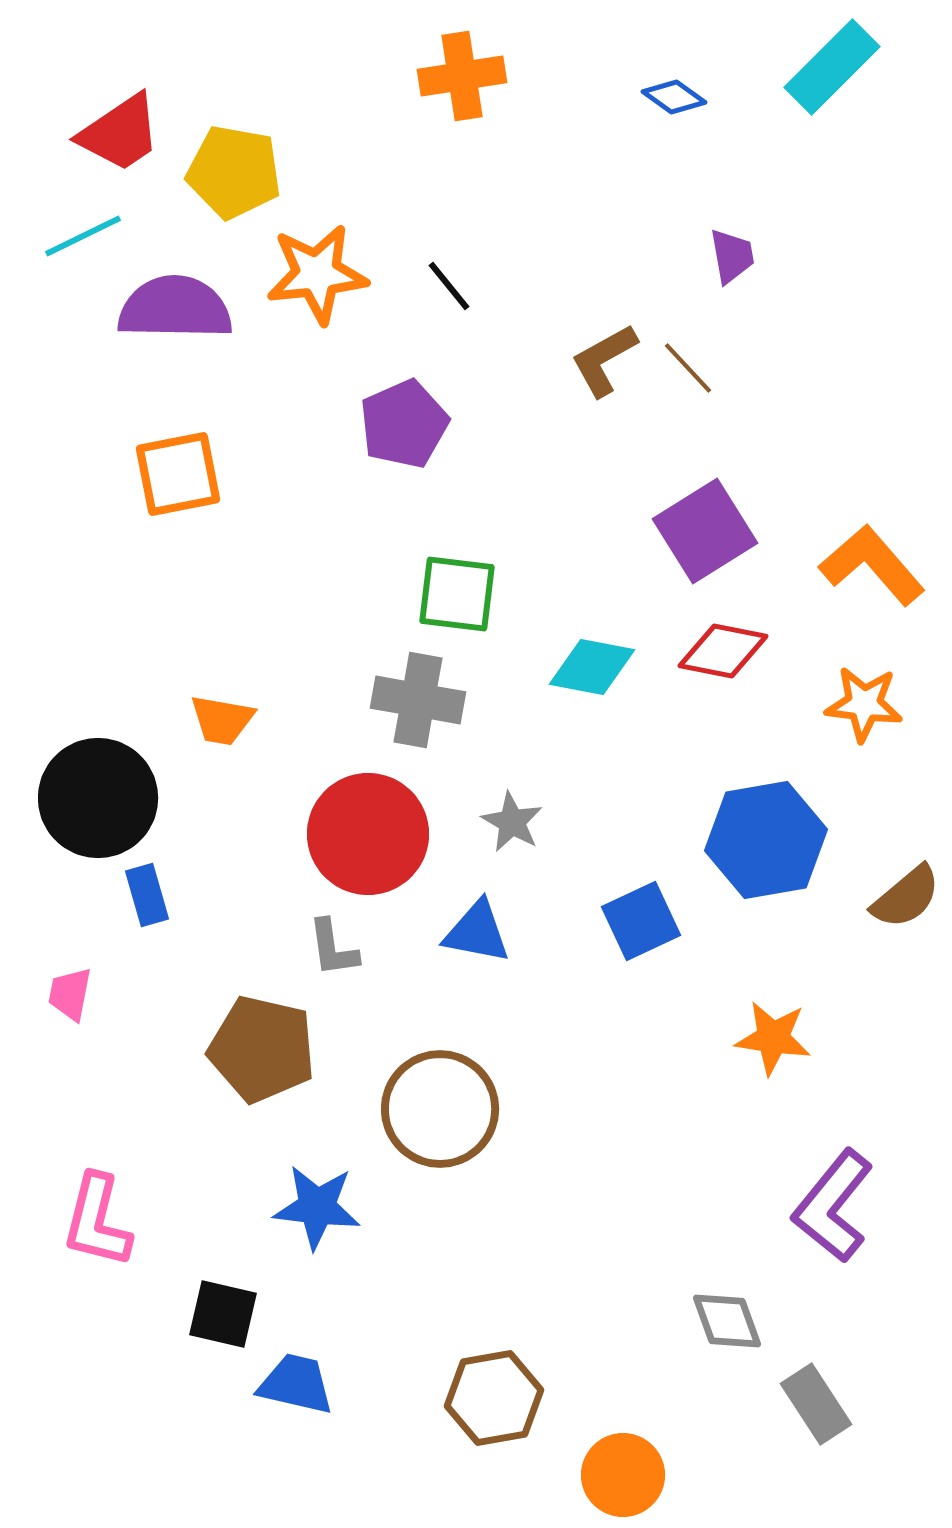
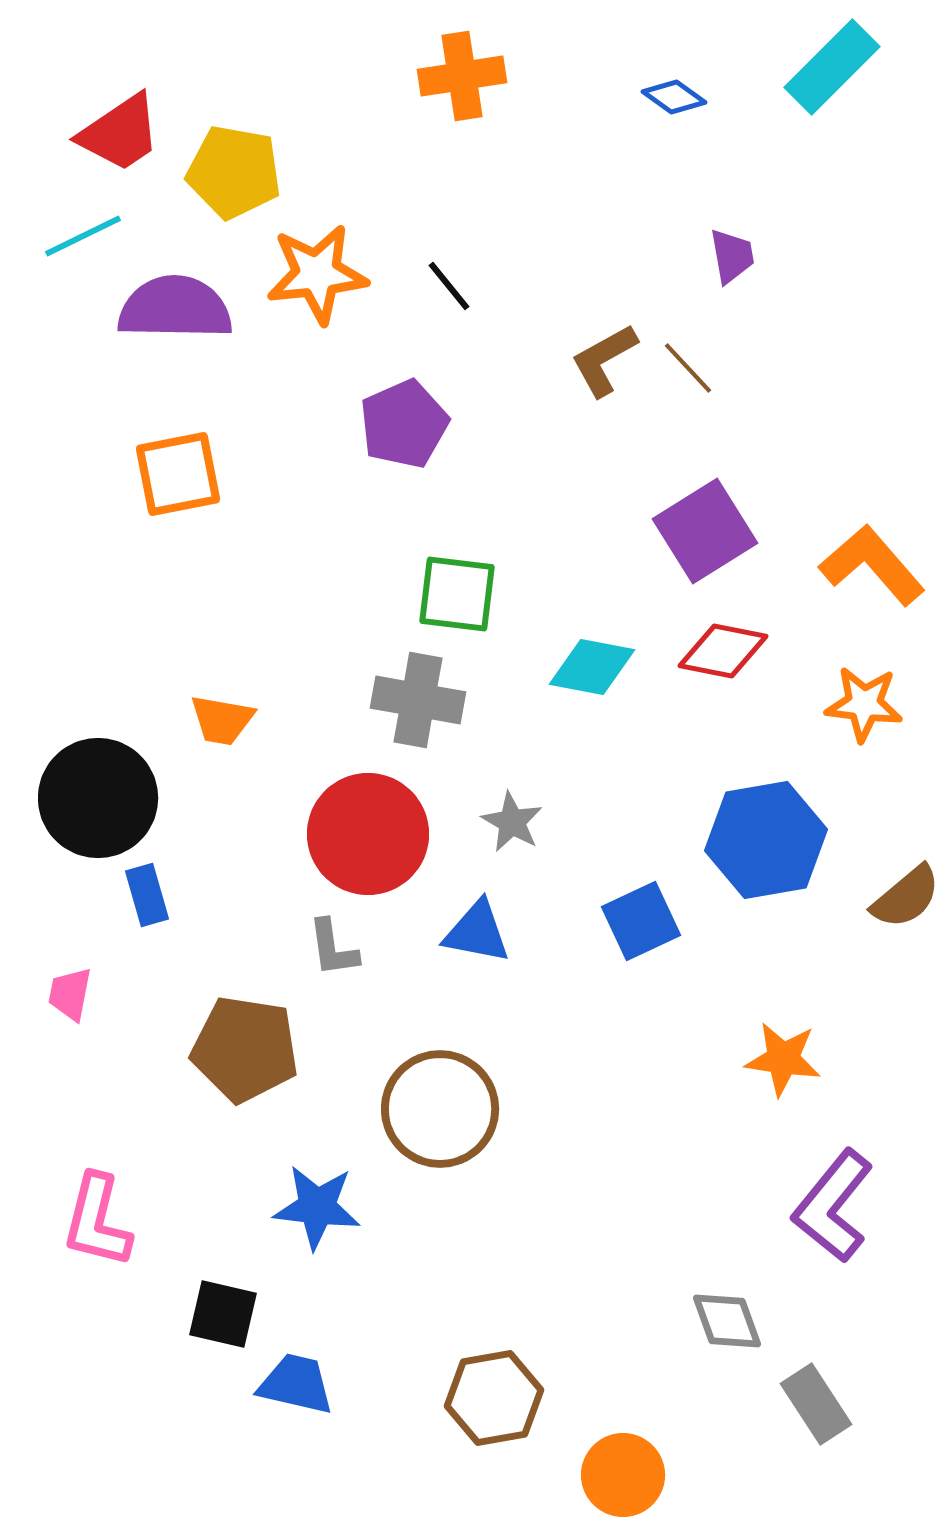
orange star at (773, 1038): moved 10 px right, 21 px down
brown pentagon at (262, 1049): moved 17 px left; rotated 4 degrees counterclockwise
